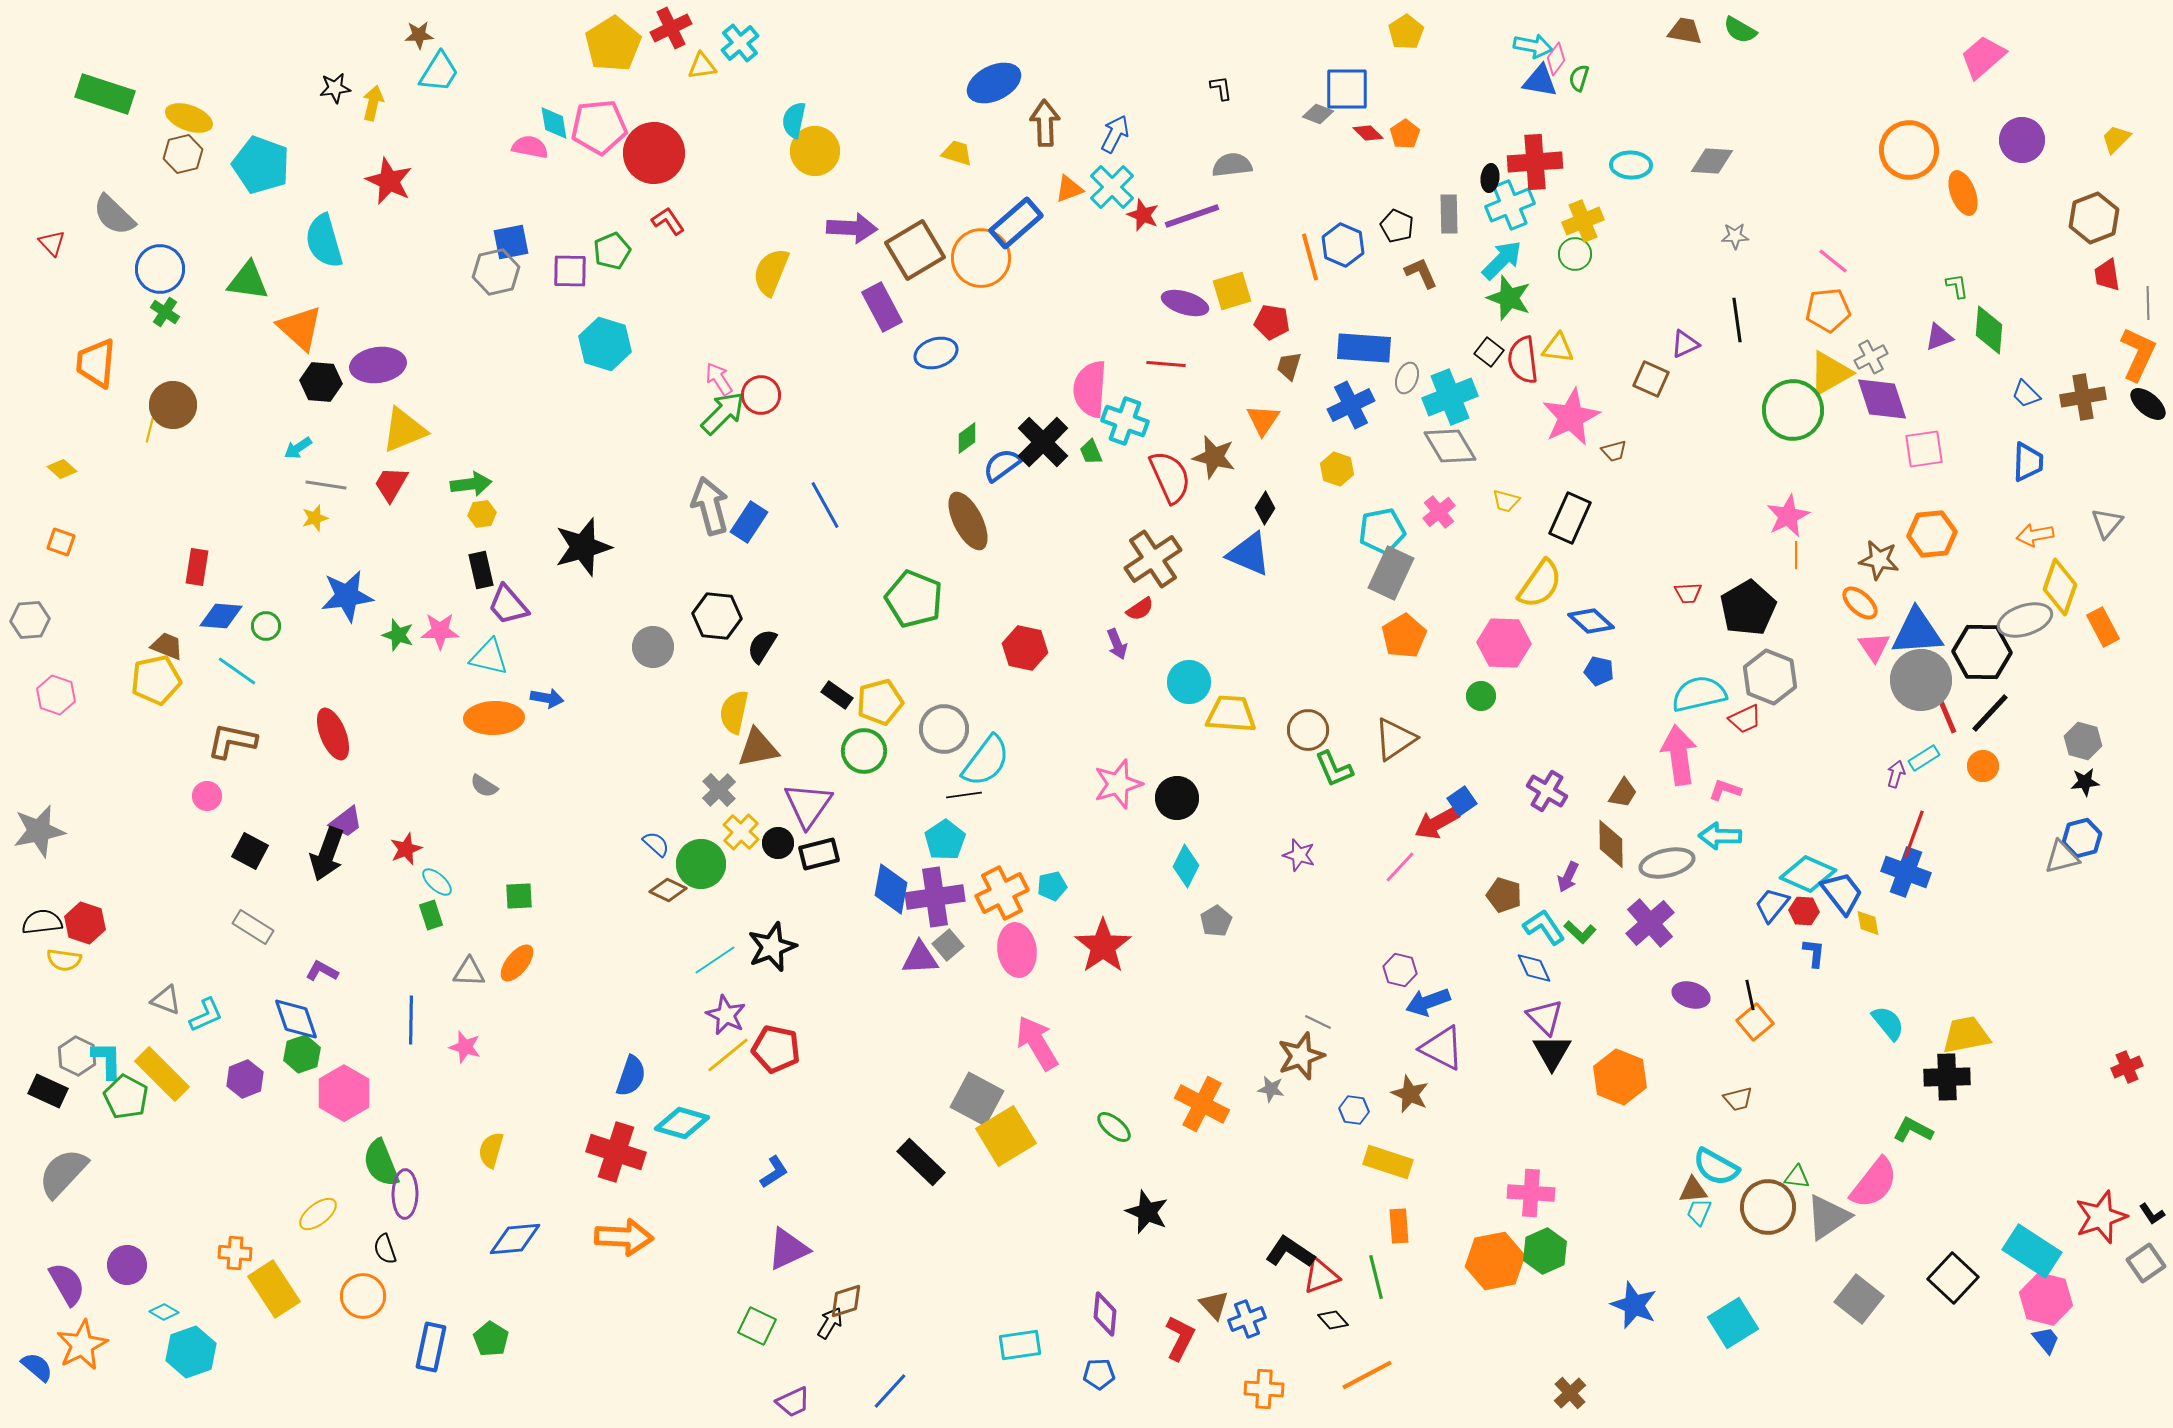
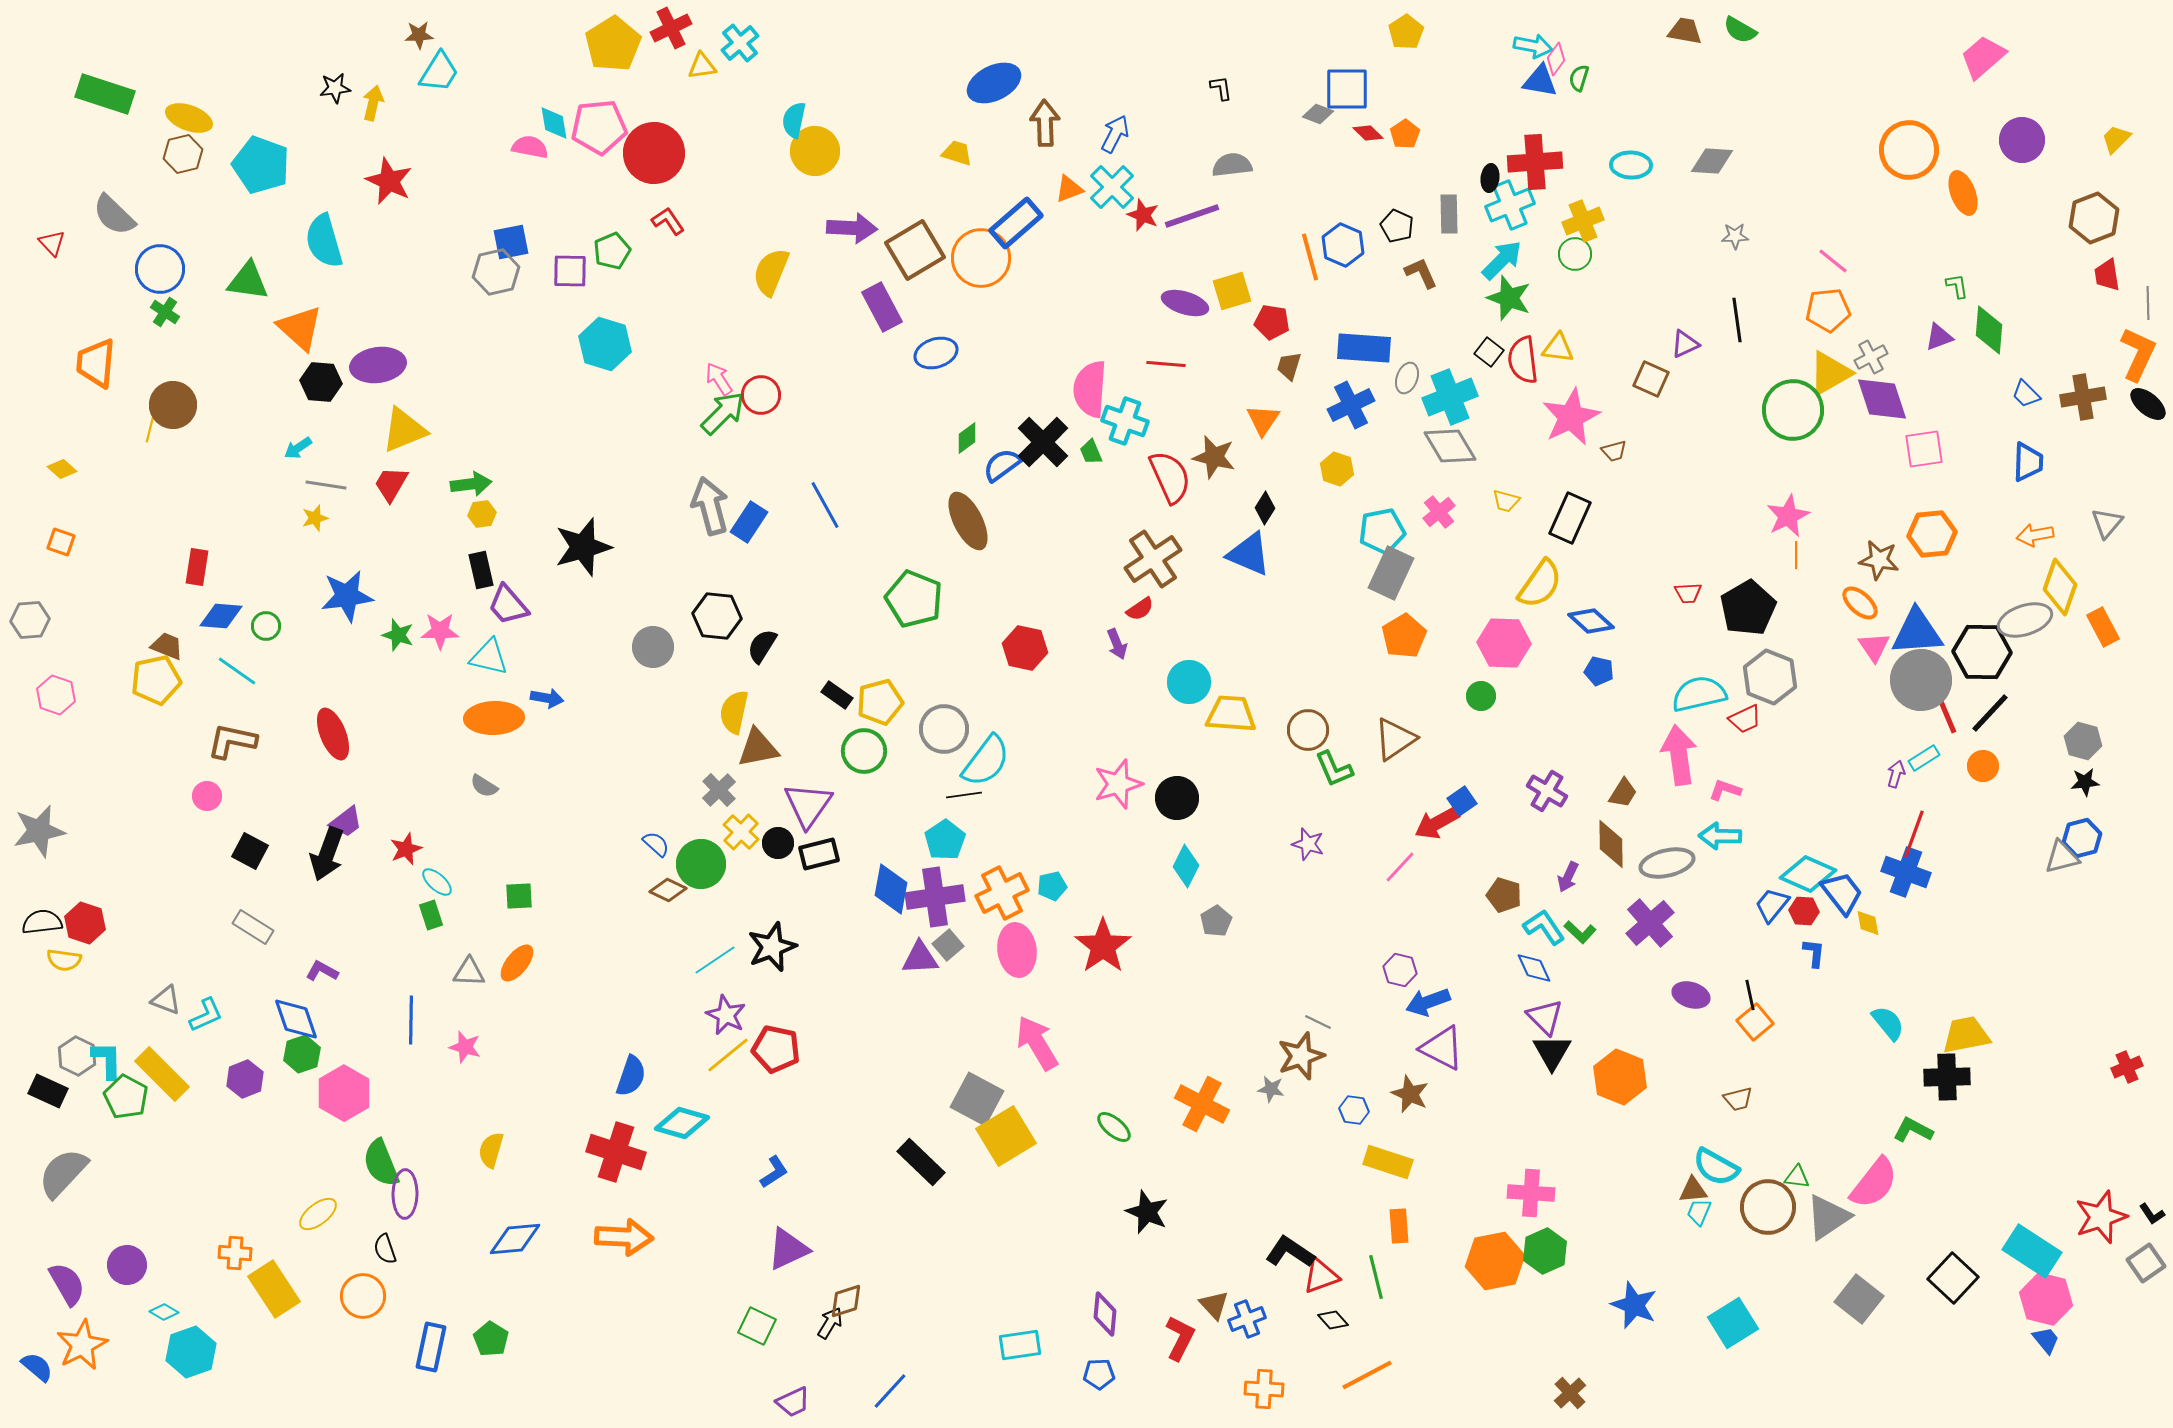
purple star at (1299, 855): moved 9 px right, 11 px up
